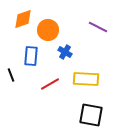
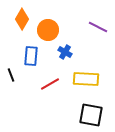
orange diamond: moved 1 px left; rotated 40 degrees counterclockwise
